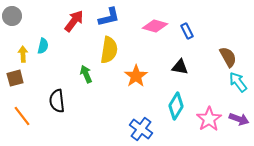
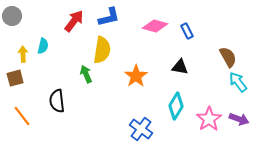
yellow semicircle: moved 7 px left
